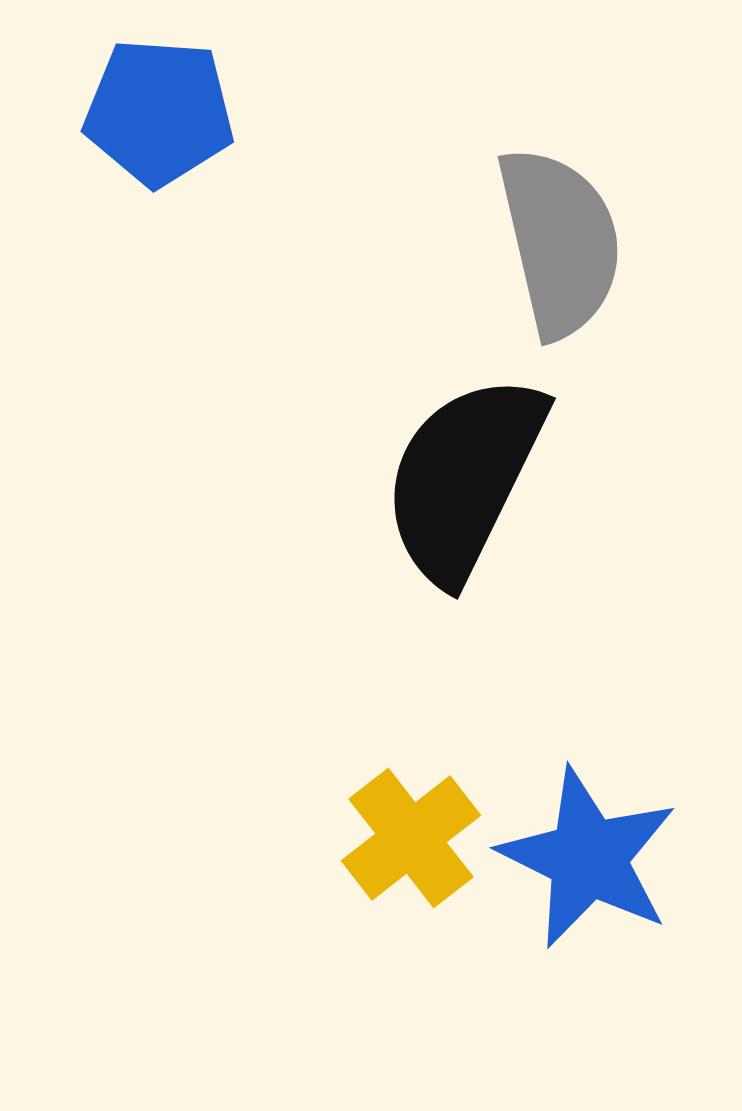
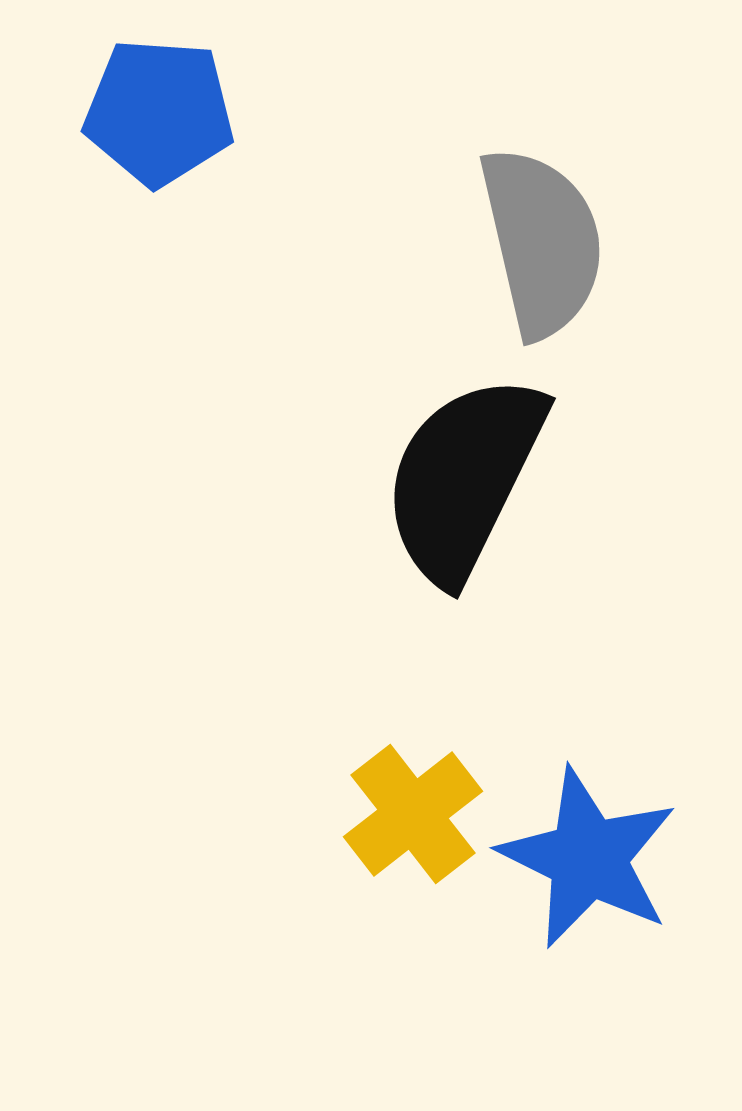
gray semicircle: moved 18 px left
yellow cross: moved 2 px right, 24 px up
